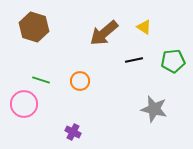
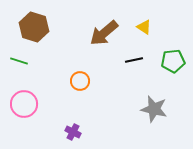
green line: moved 22 px left, 19 px up
